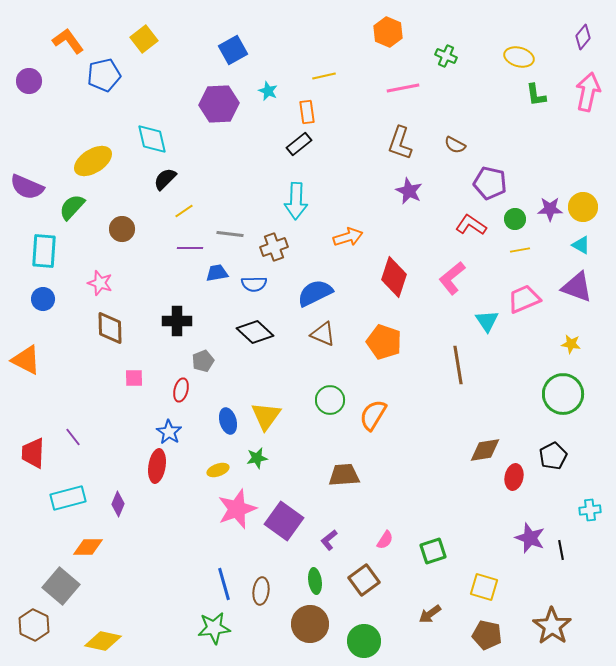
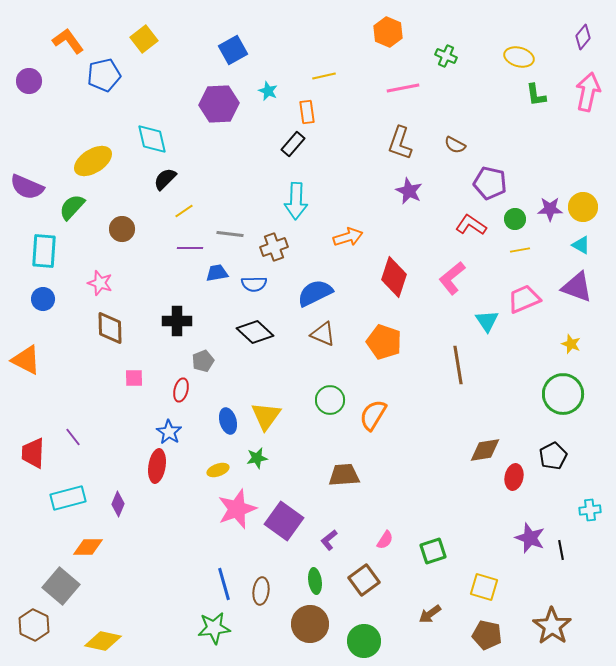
black rectangle at (299, 144): moved 6 px left; rotated 10 degrees counterclockwise
yellow star at (571, 344): rotated 12 degrees clockwise
